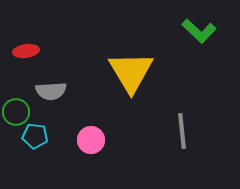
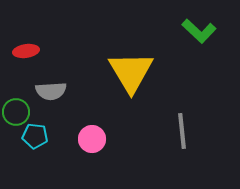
pink circle: moved 1 px right, 1 px up
